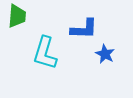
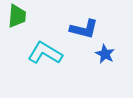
blue L-shape: rotated 12 degrees clockwise
cyan L-shape: rotated 104 degrees clockwise
